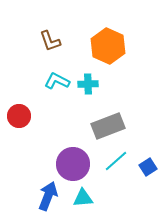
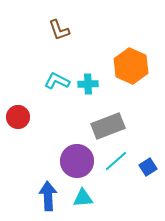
brown L-shape: moved 9 px right, 11 px up
orange hexagon: moved 23 px right, 20 px down
red circle: moved 1 px left, 1 px down
purple circle: moved 4 px right, 3 px up
blue arrow: rotated 24 degrees counterclockwise
